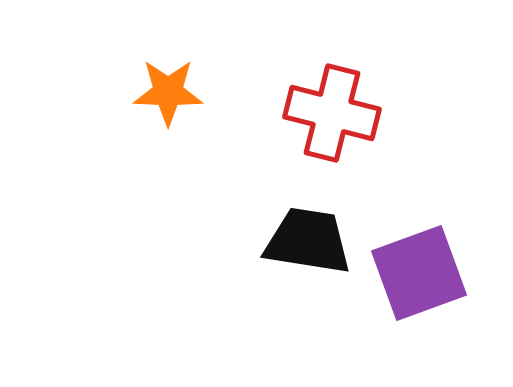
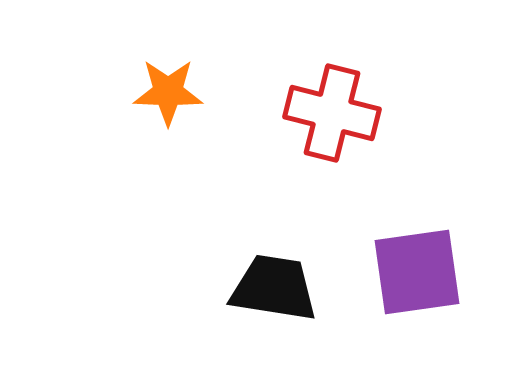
black trapezoid: moved 34 px left, 47 px down
purple square: moved 2 px left, 1 px up; rotated 12 degrees clockwise
